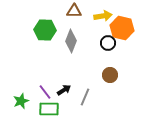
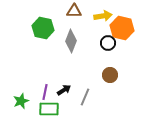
green hexagon: moved 2 px left, 2 px up; rotated 10 degrees clockwise
purple line: rotated 49 degrees clockwise
